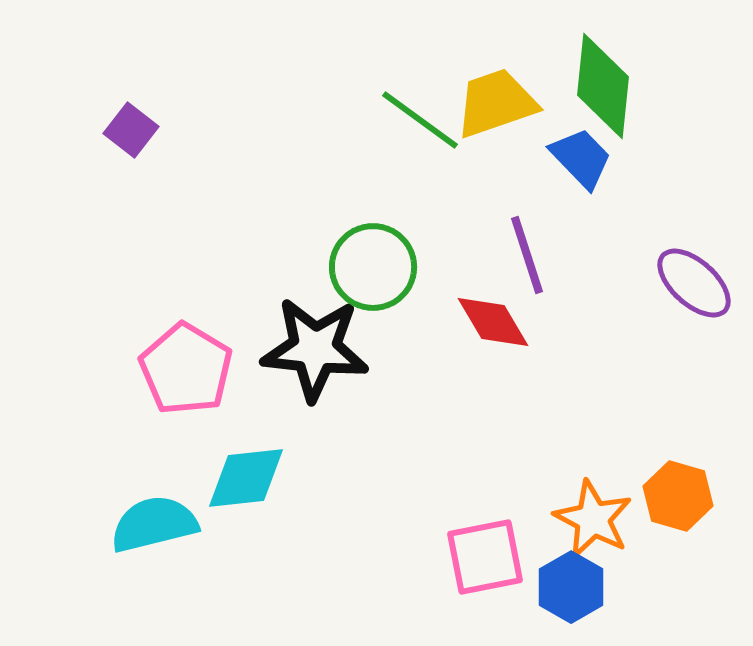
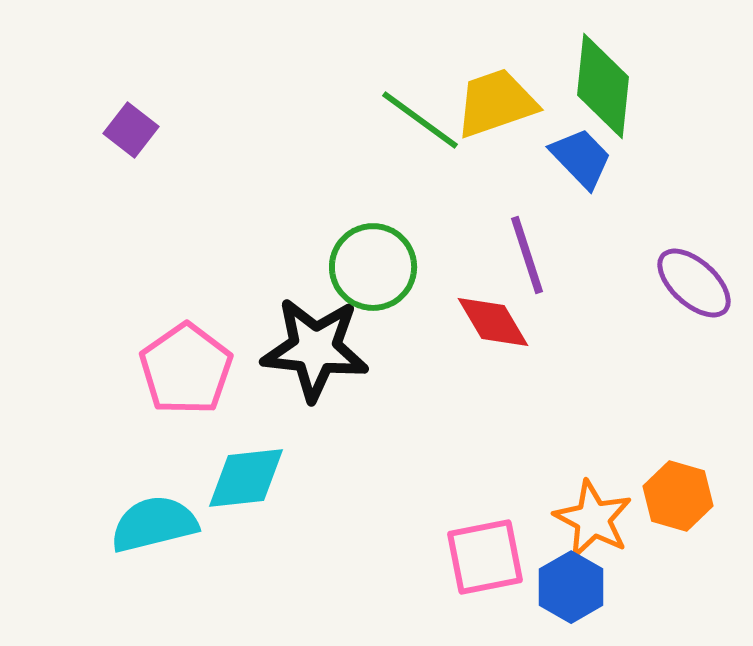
pink pentagon: rotated 6 degrees clockwise
